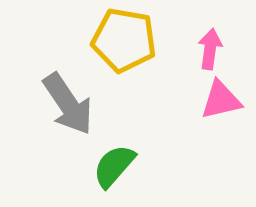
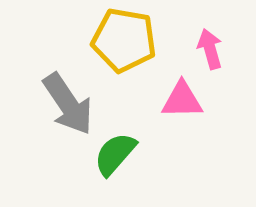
pink arrow: rotated 24 degrees counterclockwise
pink triangle: moved 39 px left; rotated 12 degrees clockwise
green semicircle: moved 1 px right, 12 px up
